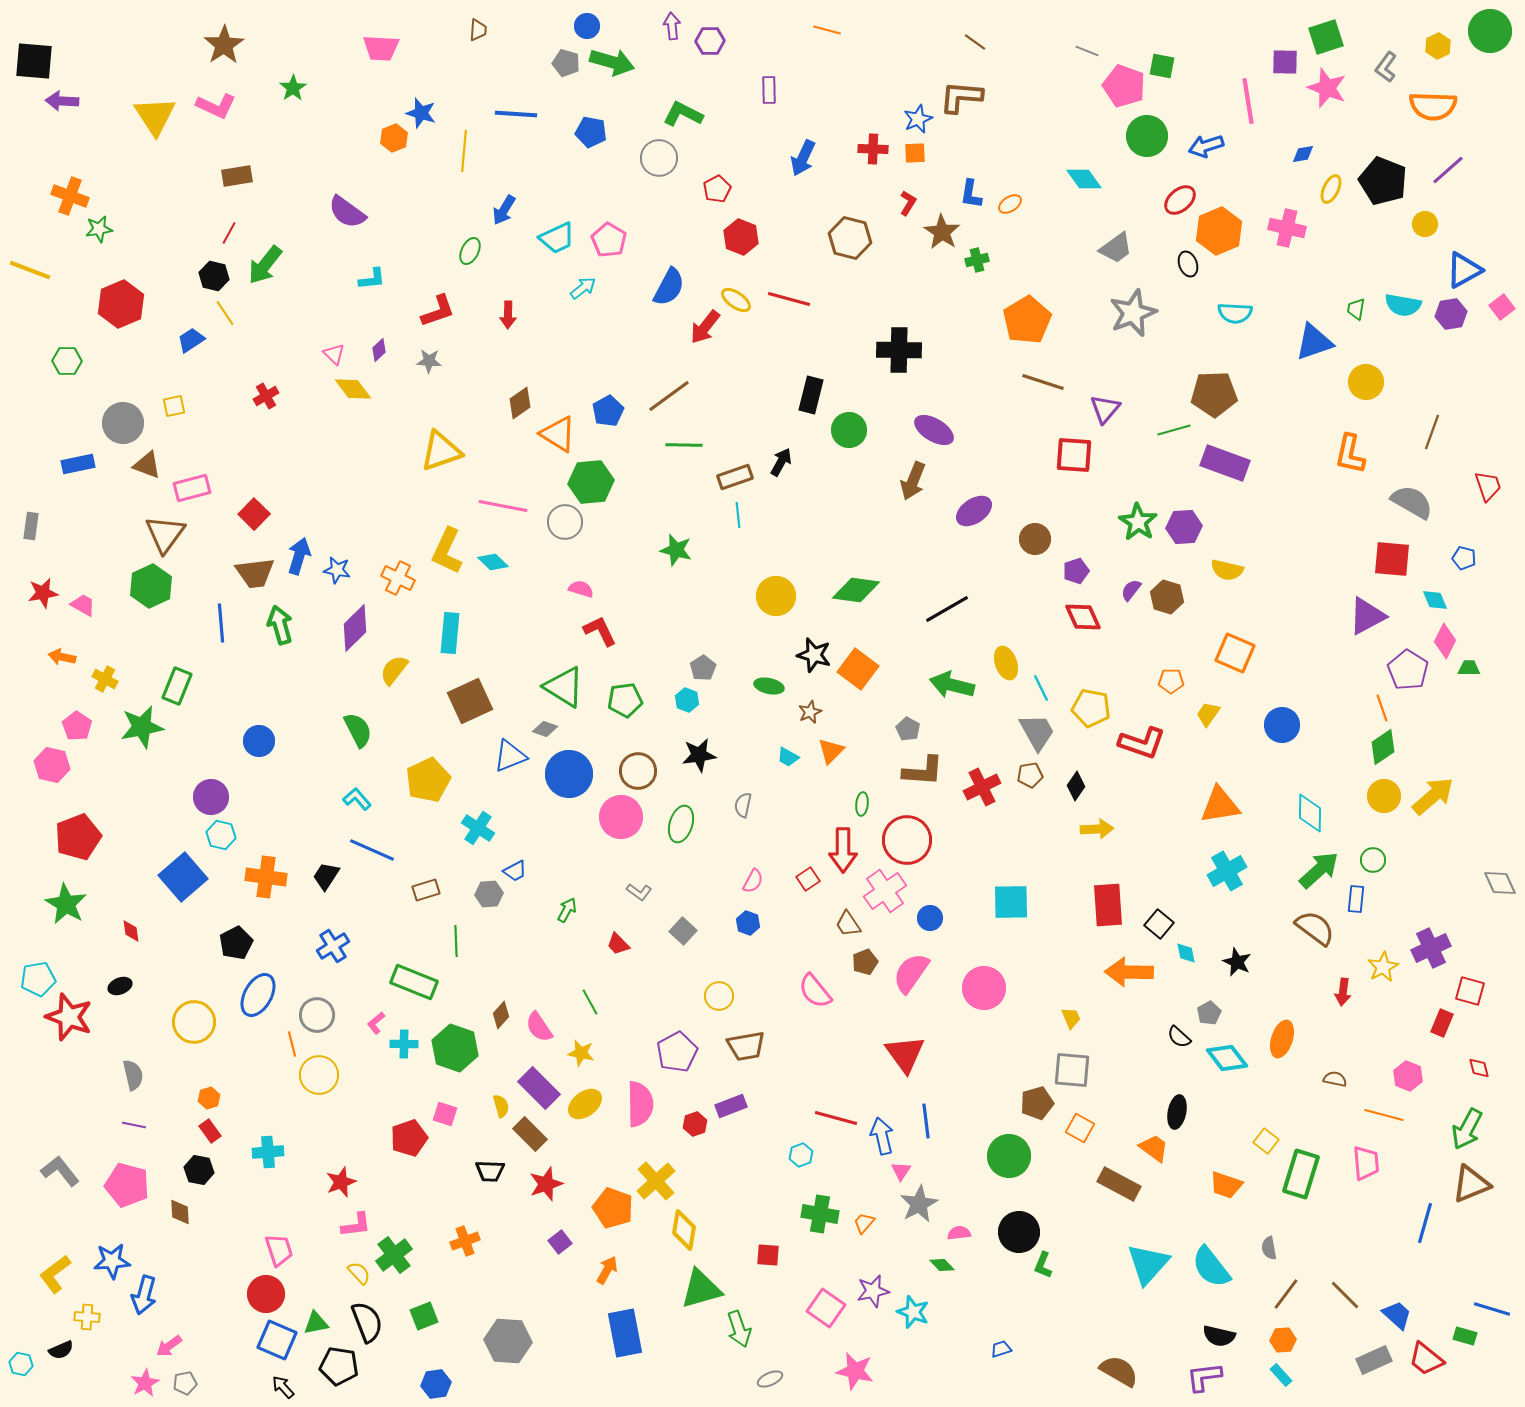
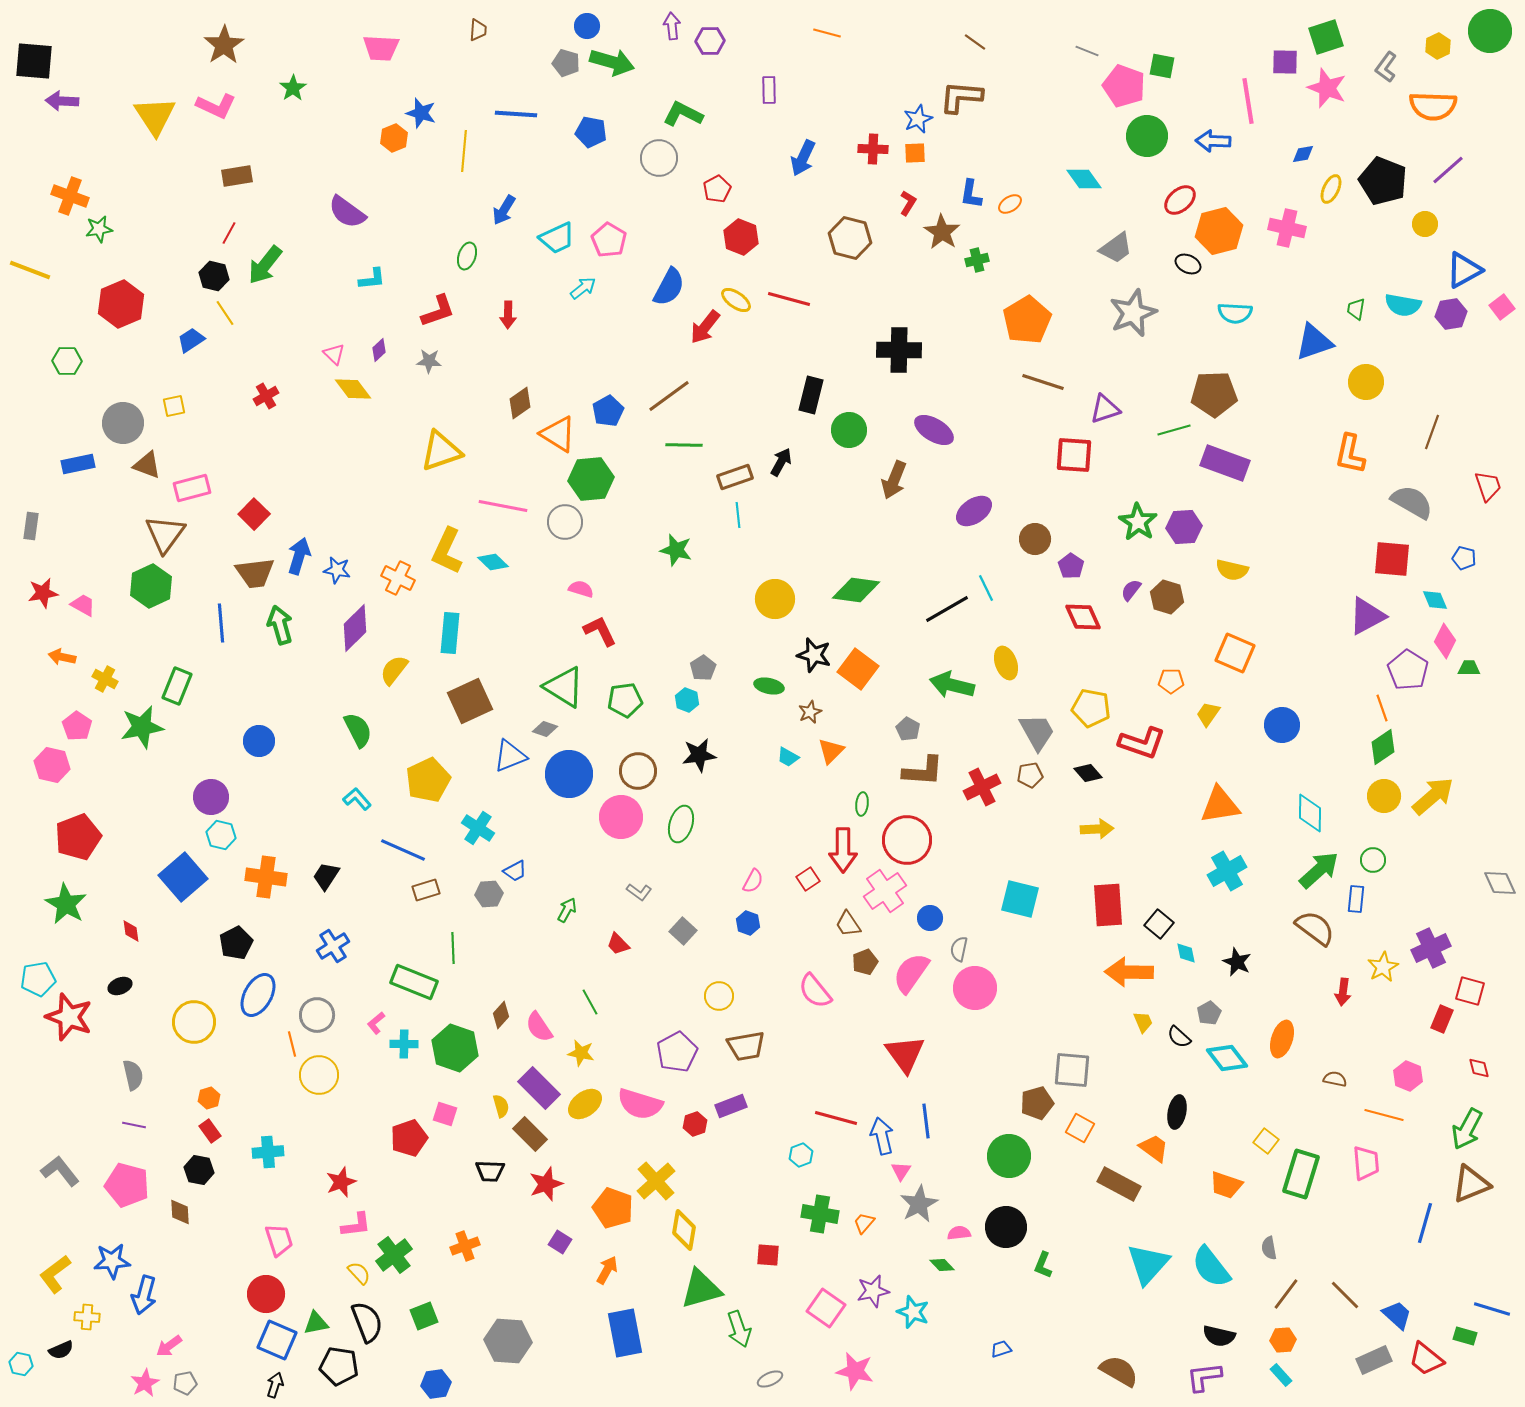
orange line at (827, 30): moved 3 px down
blue arrow at (1206, 146): moved 7 px right, 5 px up; rotated 20 degrees clockwise
orange hexagon at (1219, 231): rotated 9 degrees clockwise
green ellipse at (470, 251): moved 3 px left, 5 px down; rotated 8 degrees counterclockwise
black ellipse at (1188, 264): rotated 45 degrees counterclockwise
purple triangle at (1105, 409): rotated 32 degrees clockwise
brown arrow at (913, 481): moved 19 px left, 1 px up
green hexagon at (591, 482): moved 3 px up
yellow semicircle at (1227, 570): moved 5 px right
purple pentagon at (1076, 571): moved 5 px left, 5 px up; rotated 20 degrees counterclockwise
yellow circle at (776, 596): moved 1 px left, 3 px down
cyan line at (1041, 688): moved 55 px left, 100 px up
black diamond at (1076, 786): moved 12 px right, 13 px up; rotated 76 degrees counterclockwise
gray semicircle at (743, 805): moved 216 px right, 144 px down
blue line at (372, 850): moved 31 px right
cyan square at (1011, 902): moved 9 px right, 3 px up; rotated 15 degrees clockwise
green line at (456, 941): moved 3 px left, 7 px down
pink circle at (984, 988): moved 9 px left
yellow trapezoid at (1071, 1018): moved 72 px right, 4 px down
red rectangle at (1442, 1023): moved 4 px up
pink semicircle at (640, 1104): rotated 108 degrees clockwise
black circle at (1019, 1232): moved 13 px left, 5 px up
orange cross at (465, 1241): moved 5 px down
purple square at (560, 1242): rotated 20 degrees counterclockwise
pink trapezoid at (279, 1250): moved 10 px up
black arrow at (283, 1387): moved 8 px left, 2 px up; rotated 60 degrees clockwise
